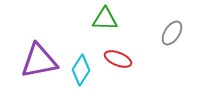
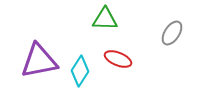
cyan diamond: moved 1 px left, 1 px down
